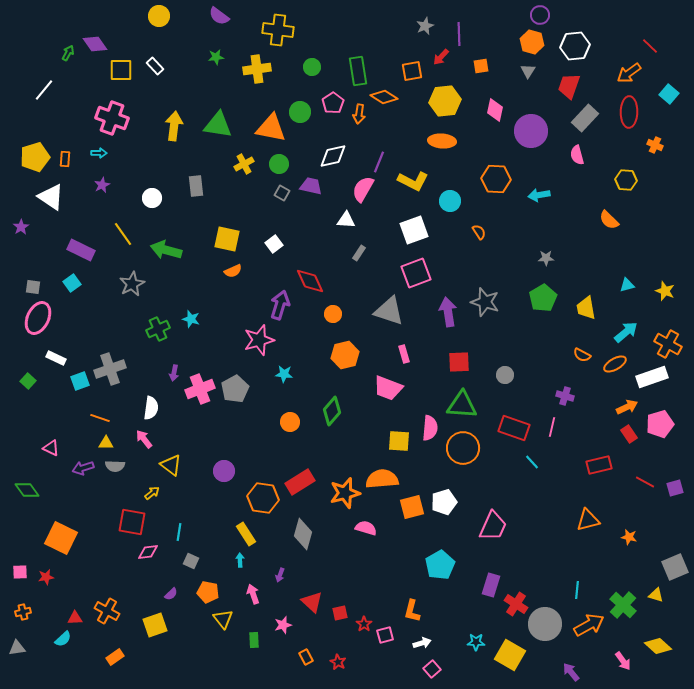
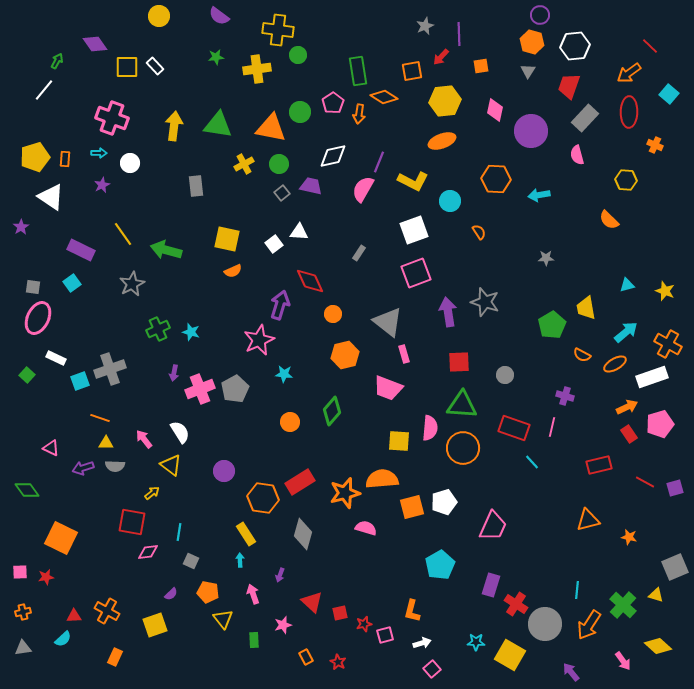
green arrow at (68, 53): moved 11 px left, 8 px down
green circle at (312, 67): moved 14 px left, 12 px up
yellow square at (121, 70): moved 6 px right, 3 px up
orange ellipse at (442, 141): rotated 24 degrees counterclockwise
gray square at (282, 193): rotated 21 degrees clockwise
white circle at (152, 198): moved 22 px left, 35 px up
white triangle at (346, 220): moved 47 px left, 12 px down
green pentagon at (543, 298): moved 9 px right, 27 px down
gray triangle at (389, 311): moved 1 px left, 11 px down; rotated 20 degrees clockwise
cyan star at (191, 319): moved 13 px down
pink star at (259, 340): rotated 8 degrees counterclockwise
green square at (28, 381): moved 1 px left, 6 px up
white semicircle at (151, 408): moved 29 px right, 24 px down; rotated 40 degrees counterclockwise
red triangle at (75, 618): moved 1 px left, 2 px up
red star at (364, 624): rotated 21 degrees clockwise
orange arrow at (589, 625): rotated 152 degrees clockwise
gray triangle at (17, 648): moved 6 px right
orange rectangle at (115, 657): rotated 30 degrees counterclockwise
